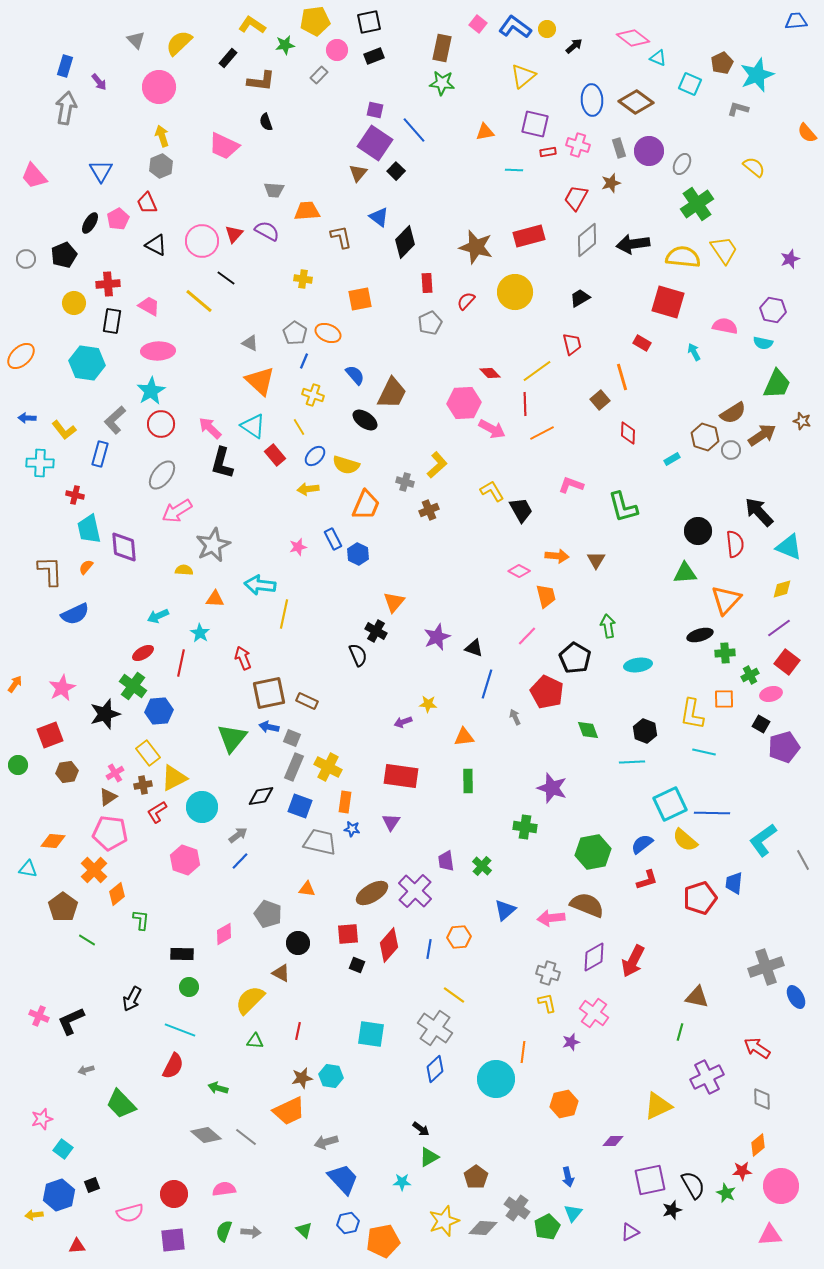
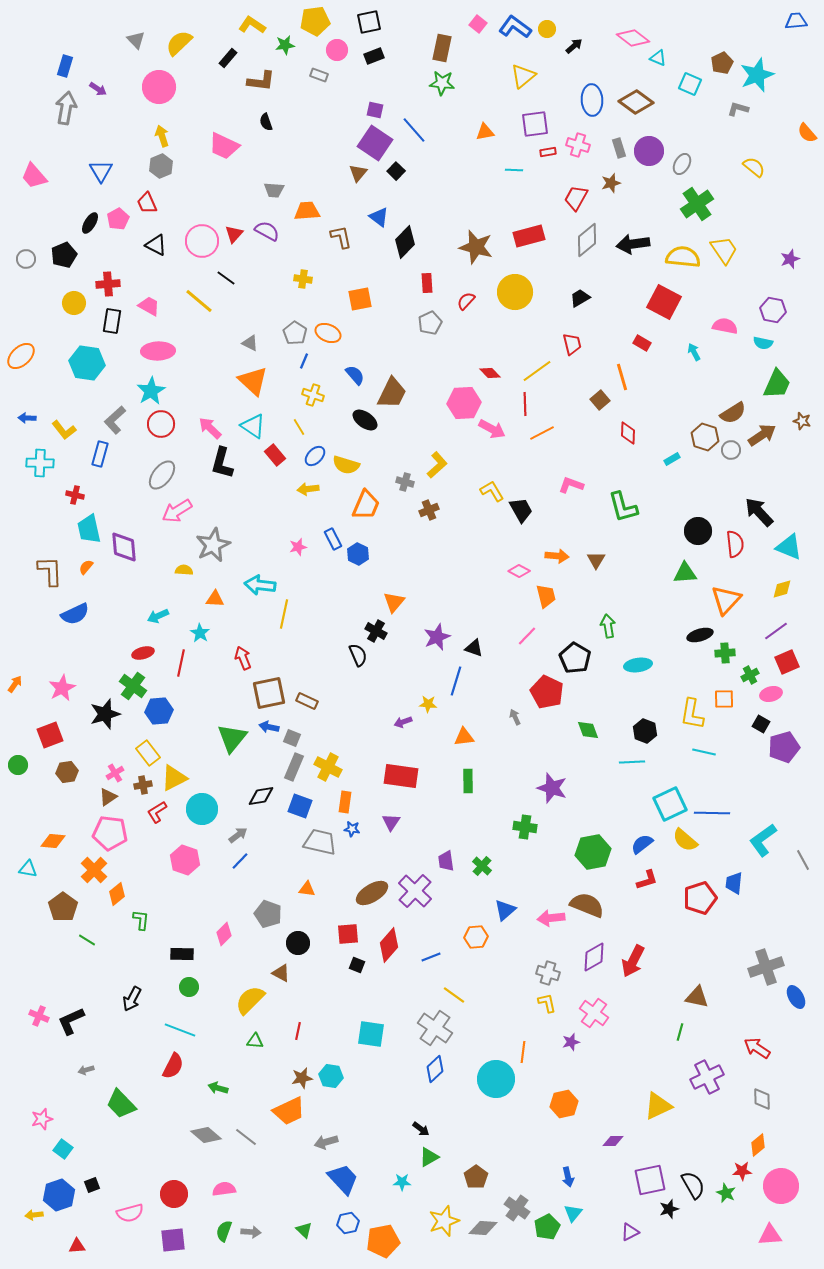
gray rectangle at (319, 75): rotated 66 degrees clockwise
purple arrow at (99, 82): moved 1 px left, 7 px down; rotated 18 degrees counterclockwise
purple square at (535, 124): rotated 20 degrees counterclockwise
red square at (668, 302): moved 4 px left; rotated 12 degrees clockwise
orange triangle at (260, 381): moved 7 px left
purple line at (779, 628): moved 3 px left, 3 px down
red ellipse at (143, 653): rotated 15 degrees clockwise
red square at (787, 662): rotated 30 degrees clockwise
blue line at (487, 684): moved 31 px left, 3 px up
cyan circle at (202, 807): moved 2 px down
pink diamond at (224, 934): rotated 15 degrees counterclockwise
orange hexagon at (459, 937): moved 17 px right
blue line at (429, 949): moved 2 px right, 8 px down; rotated 60 degrees clockwise
black star at (672, 1210): moved 3 px left, 1 px up
